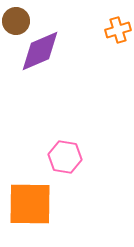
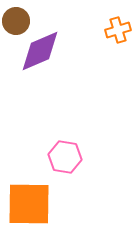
orange square: moved 1 px left
